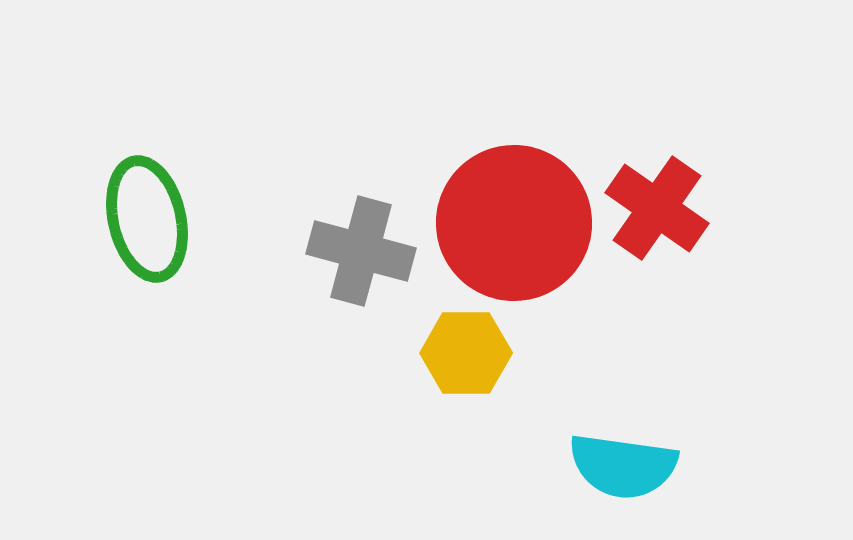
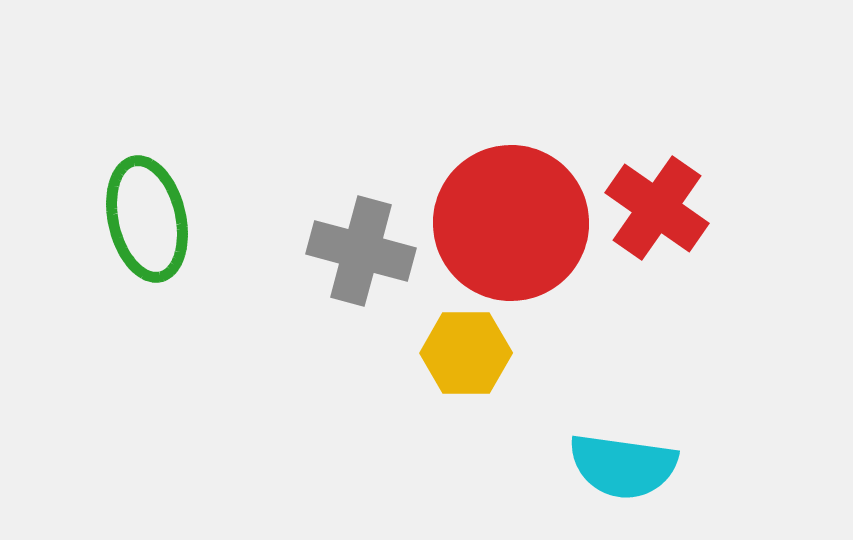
red circle: moved 3 px left
